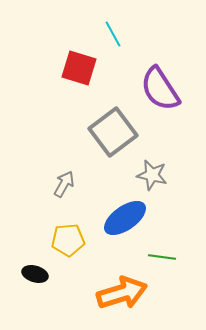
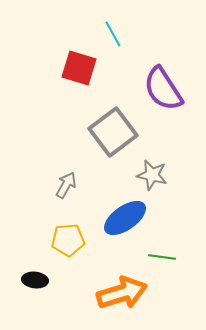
purple semicircle: moved 3 px right
gray arrow: moved 2 px right, 1 px down
black ellipse: moved 6 px down; rotated 10 degrees counterclockwise
